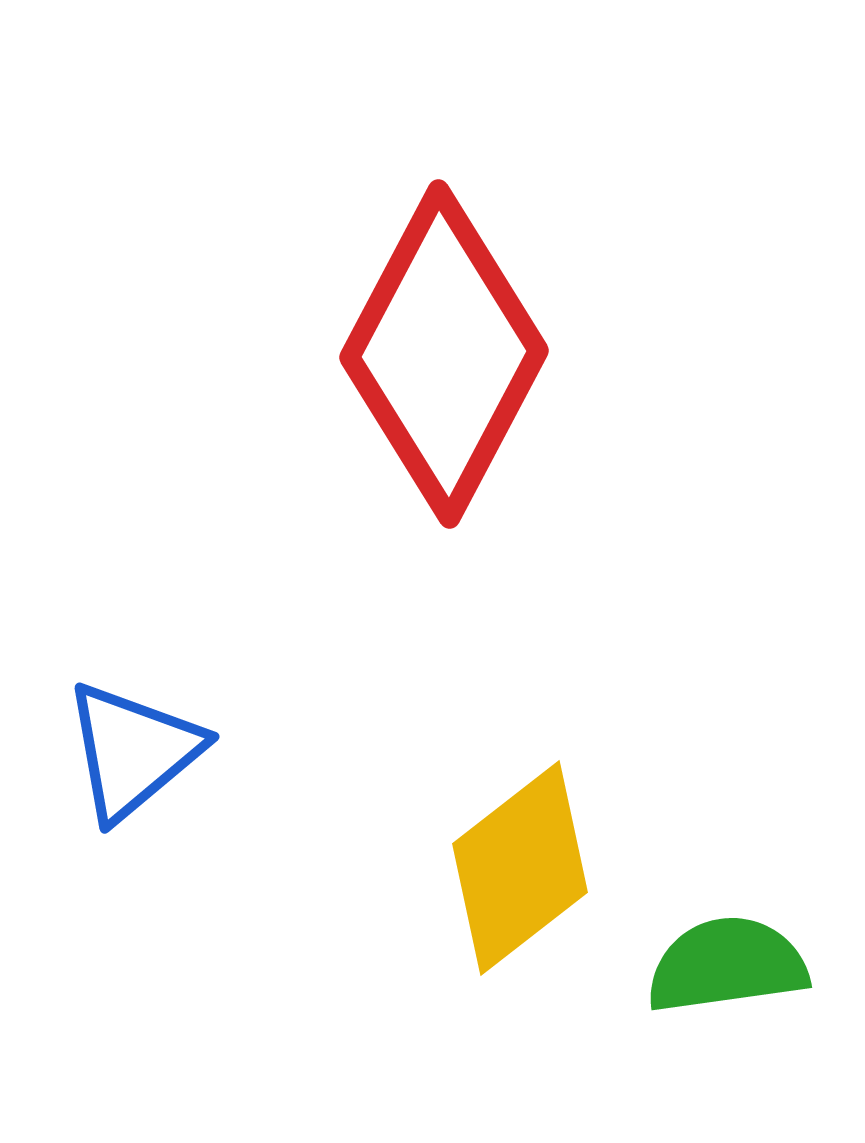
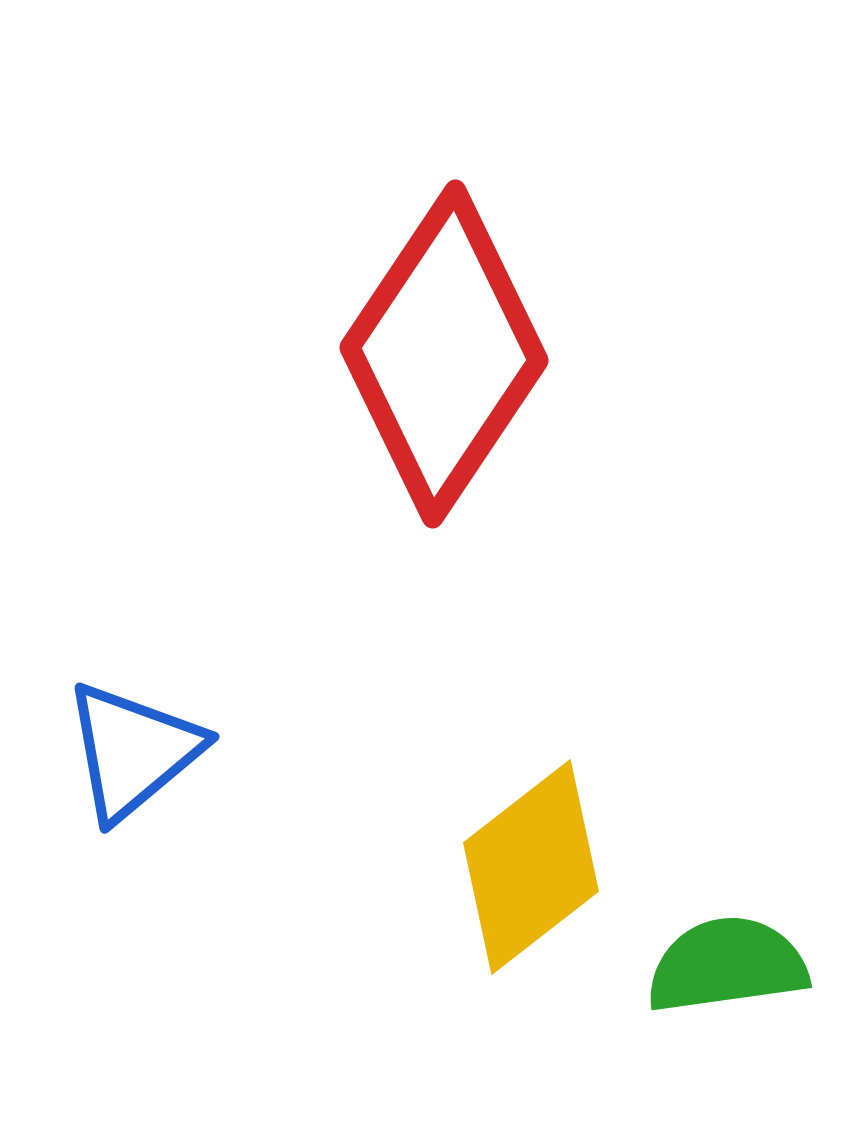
red diamond: rotated 6 degrees clockwise
yellow diamond: moved 11 px right, 1 px up
